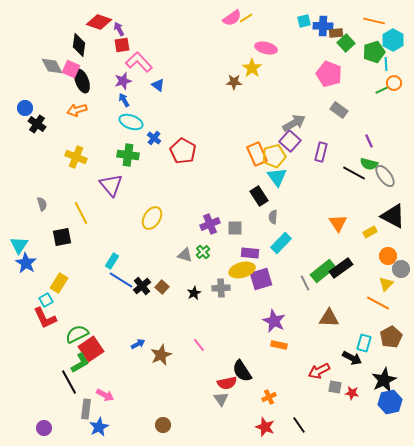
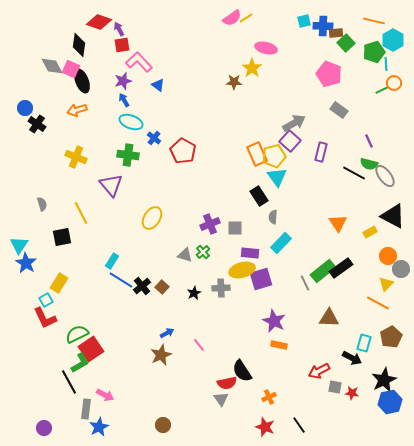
blue arrow at (138, 344): moved 29 px right, 11 px up
